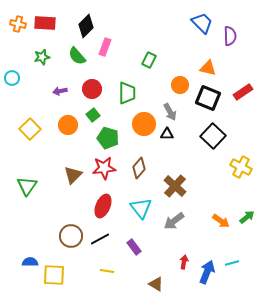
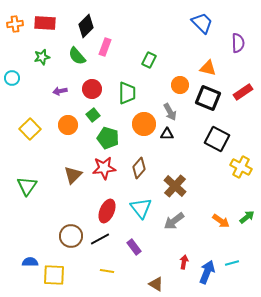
orange cross at (18, 24): moved 3 px left; rotated 21 degrees counterclockwise
purple semicircle at (230, 36): moved 8 px right, 7 px down
black square at (213, 136): moved 4 px right, 3 px down; rotated 15 degrees counterclockwise
red ellipse at (103, 206): moved 4 px right, 5 px down
